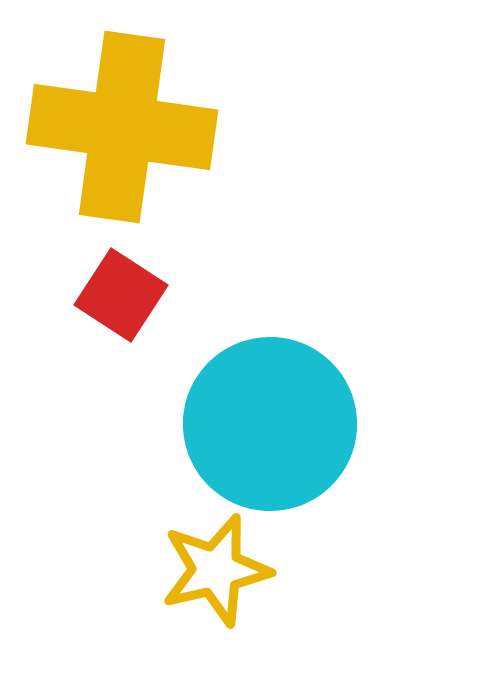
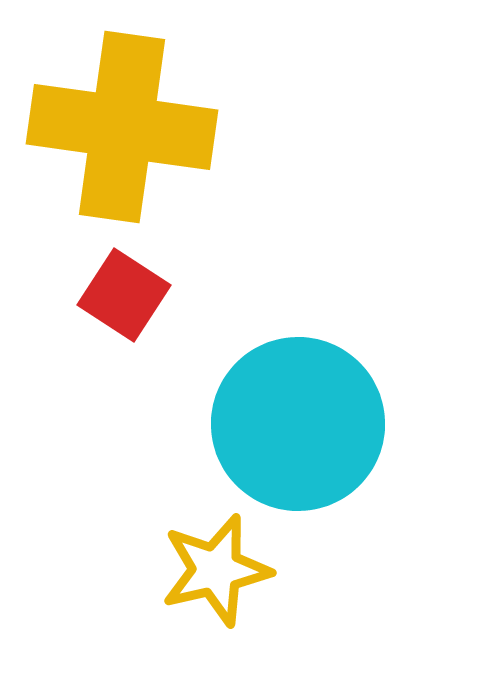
red square: moved 3 px right
cyan circle: moved 28 px right
